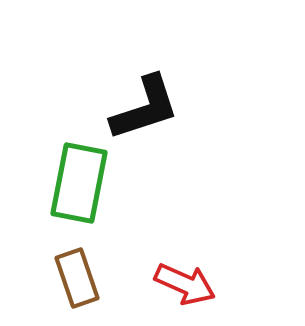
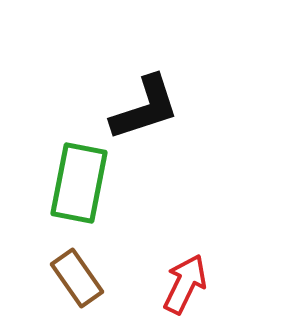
brown rectangle: rotated 16 degrees counterclockwise
red arrow: rotated 88 degrees counterclockwise
